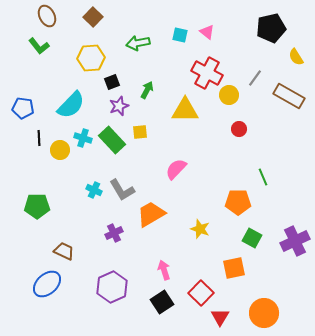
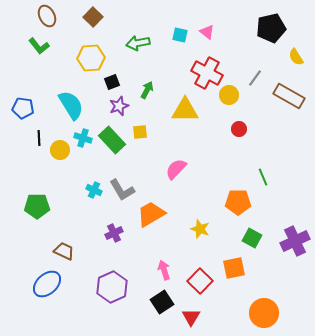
cyan semicircle at (71, 105): rotated 76 degrees counterclockwise
red square at (201, 293): moved 1 px left, 12 px up
red triangle at (220, 317): moved 29 px left
